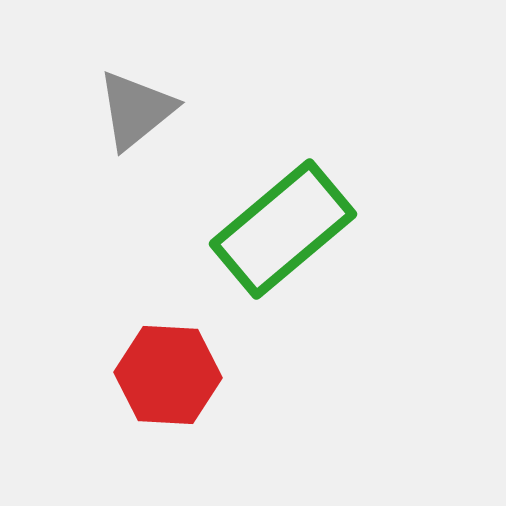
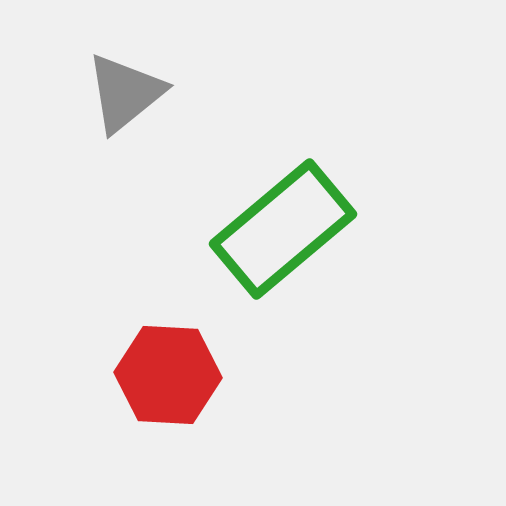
gray triangle: moved 11 px left, 17 px up
